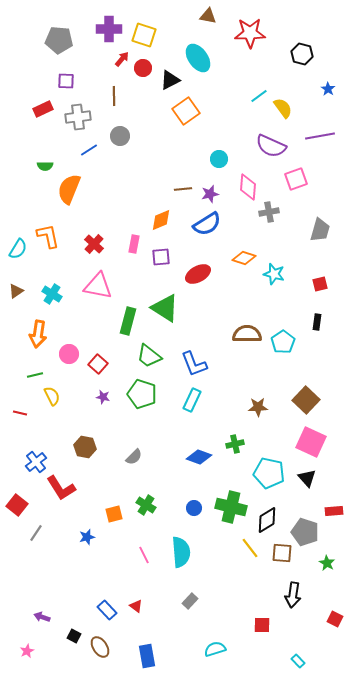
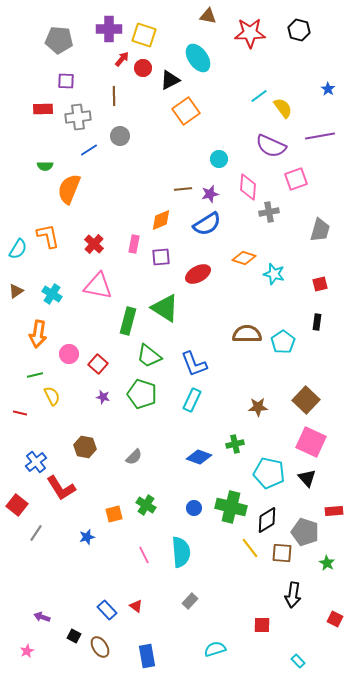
black hexagon at (302, 54): moved 3 px left, 24 px up
red rectangle at (43, 109): rotated 24 degrees clockwise
